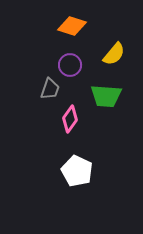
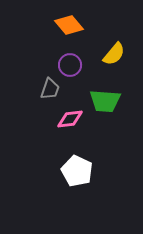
orange diamond: moved 3 px left, 1 px up; rotated 32 degrees clockwise
green trapezoid: moved 1 px left, 5 px down
pink diamond: rotated 48 degrees clockwise
